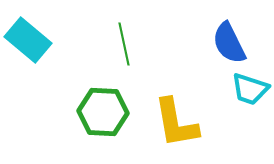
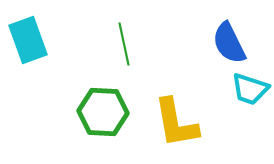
cyan rectangle: rotated 30 degrees clockwise
